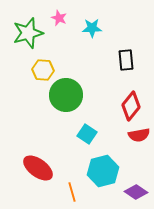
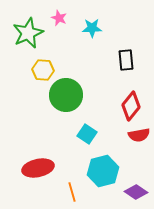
green star: rotated 8 degrees counterclockwise
red ellipse: rotated 48 degrees counterclockwise
